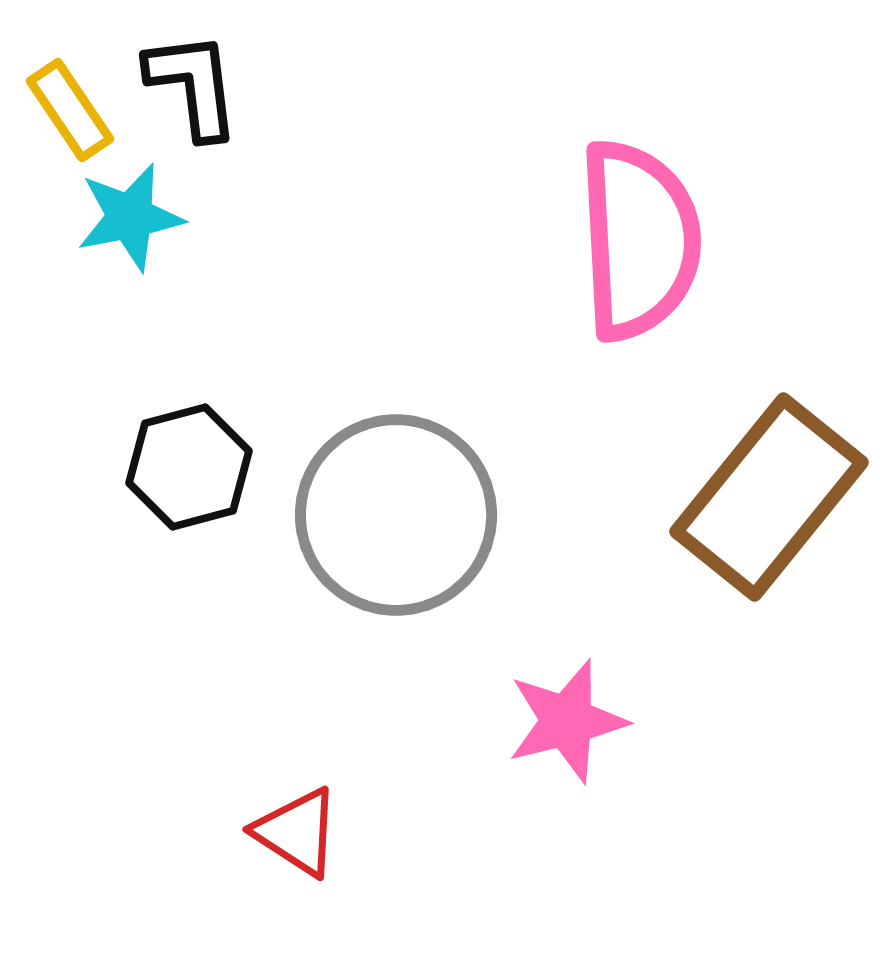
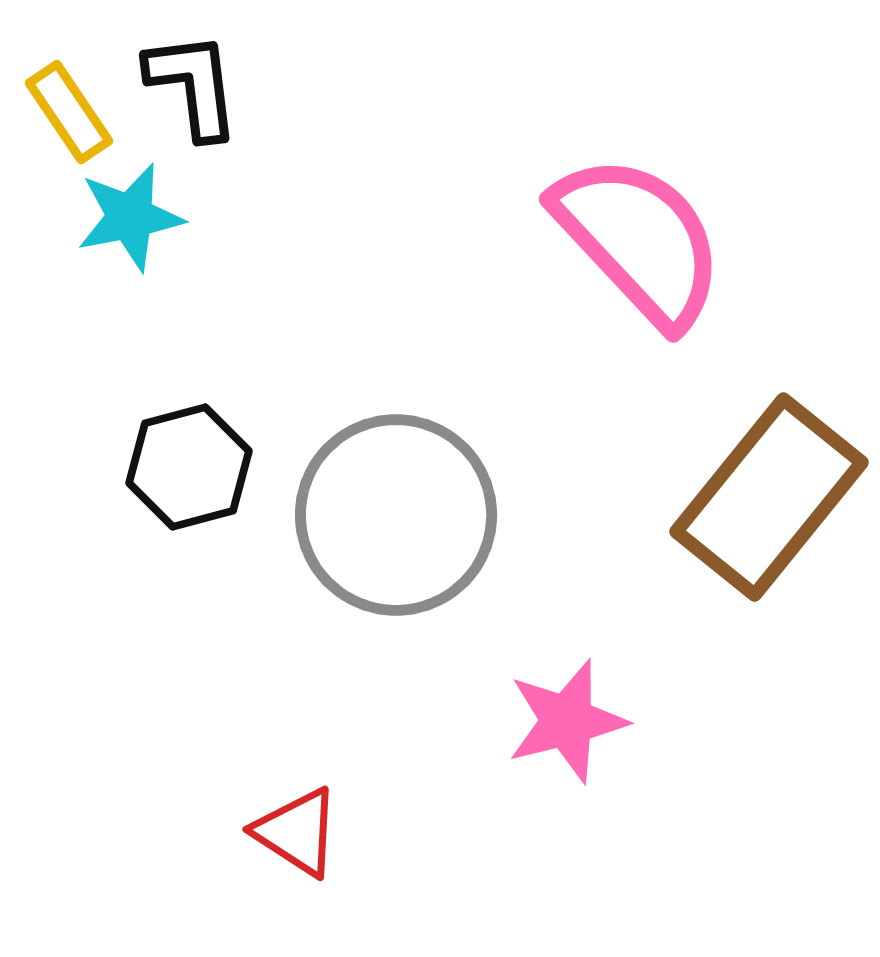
yellow rectangle: moved 1 px left, 2 px down
pink semicircle: rotated 40 degrees counterclockwise
